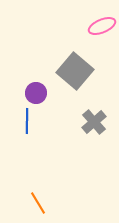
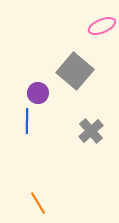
purple circle: moved 2 px right
gray cross: moved 3 px left, 9 px down
